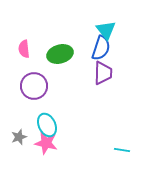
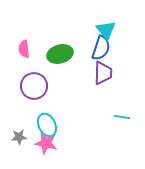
gray star: rotated 14 degrees clockwise
cyan line: moved 33 px up
